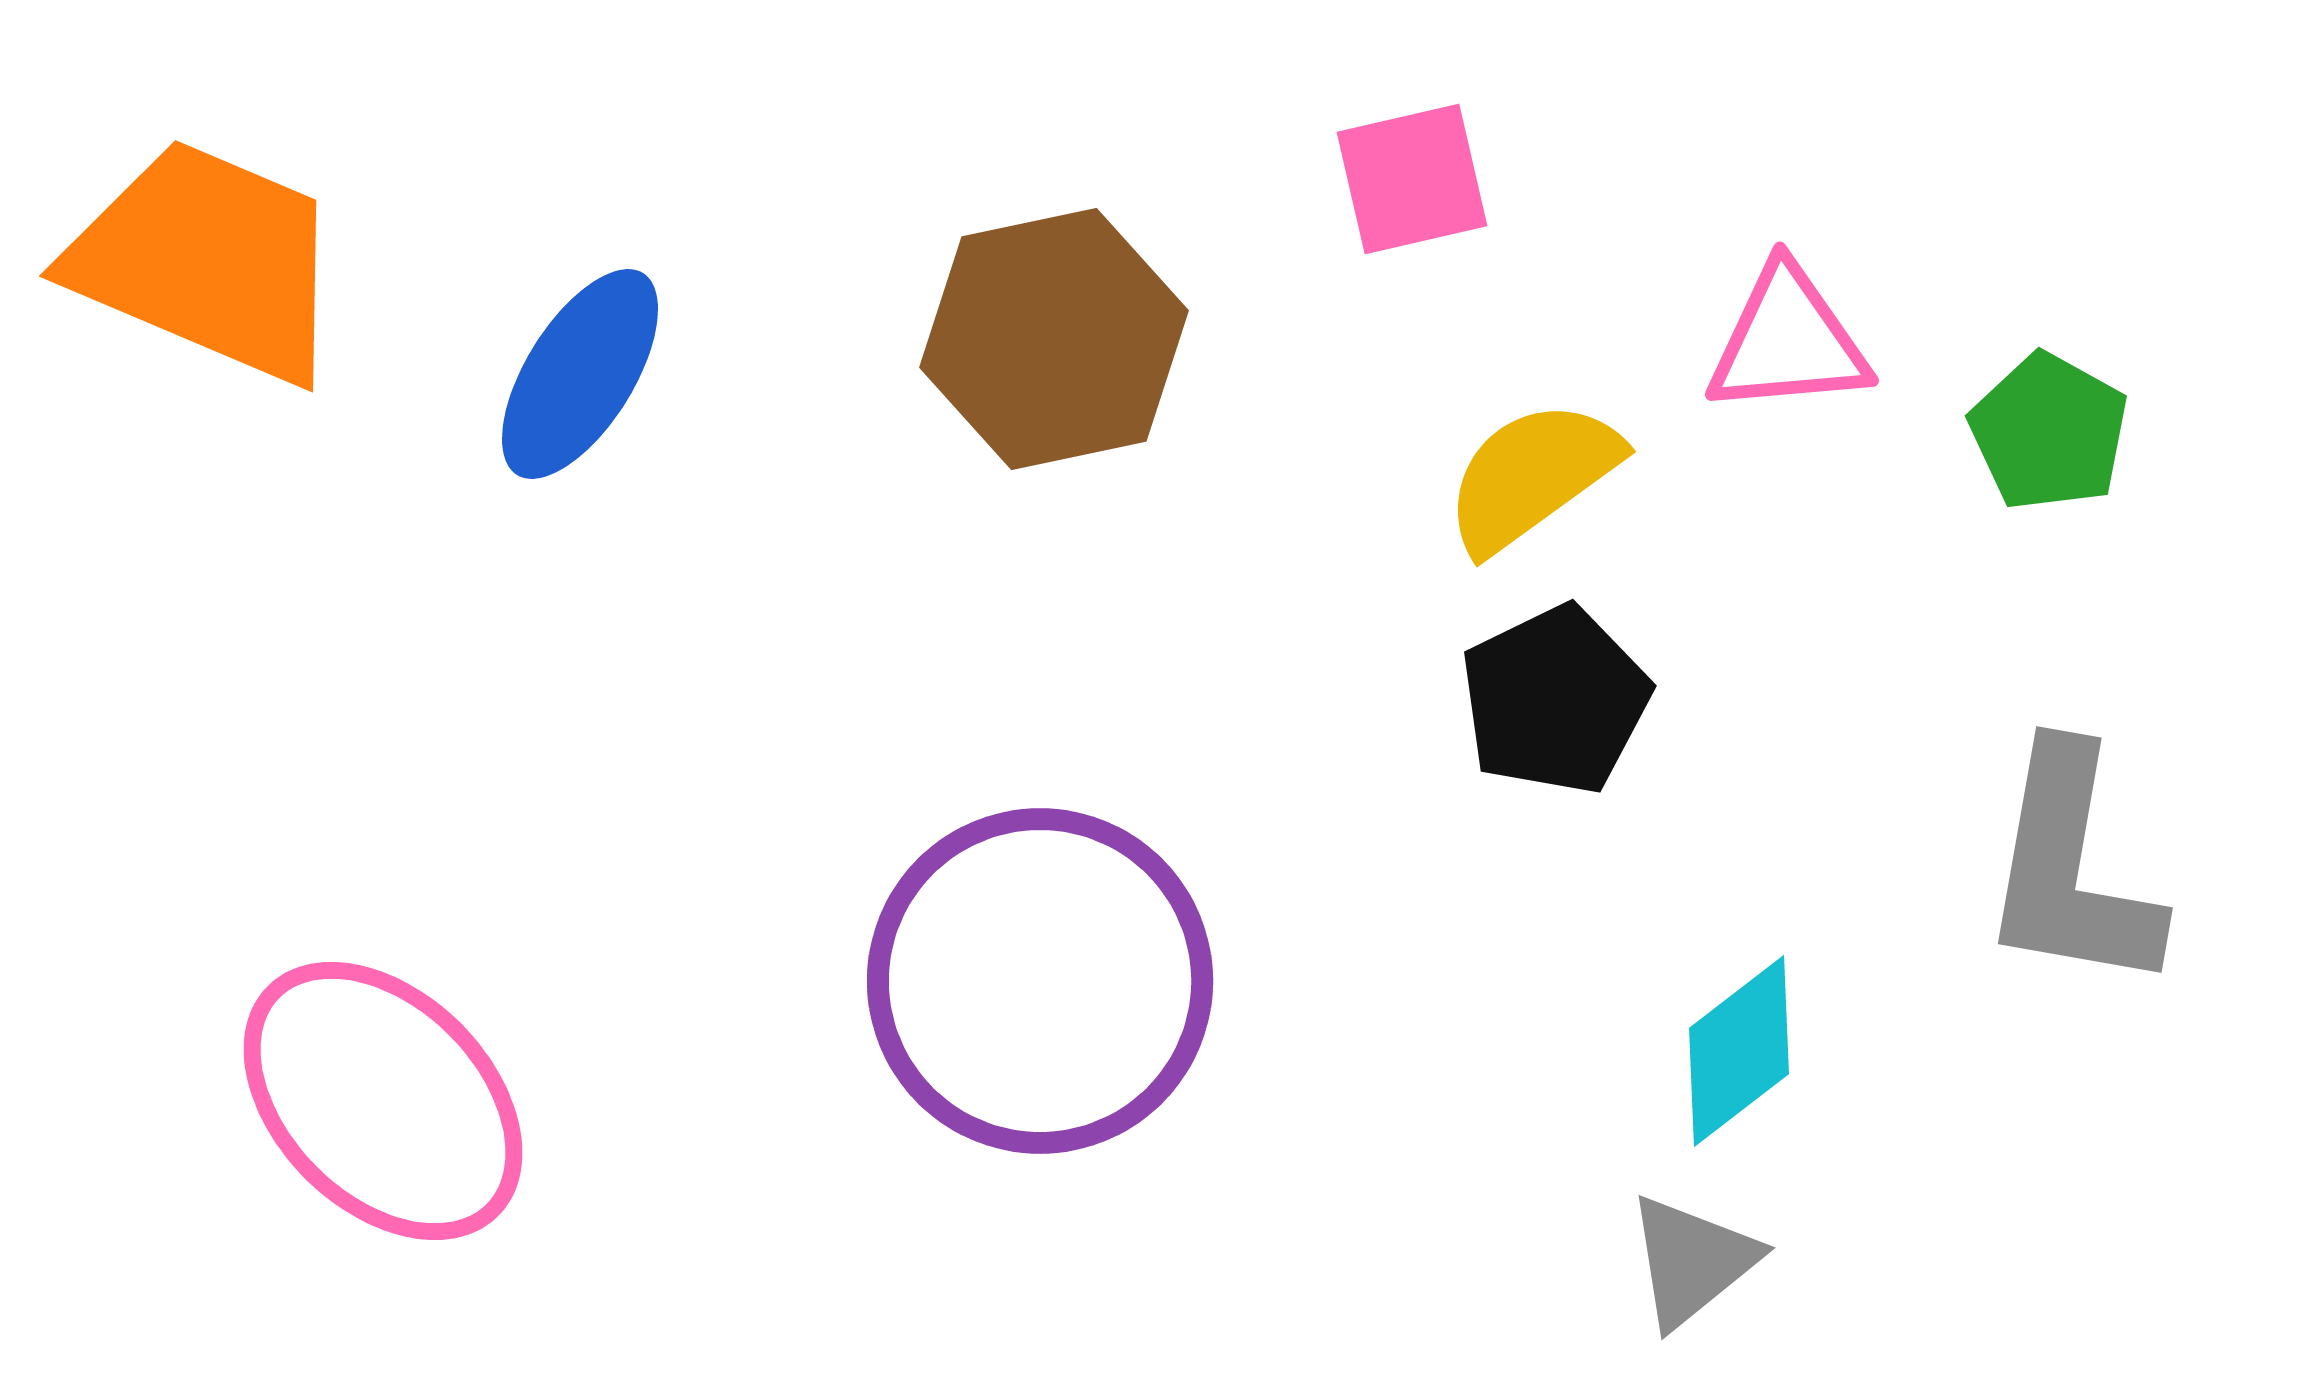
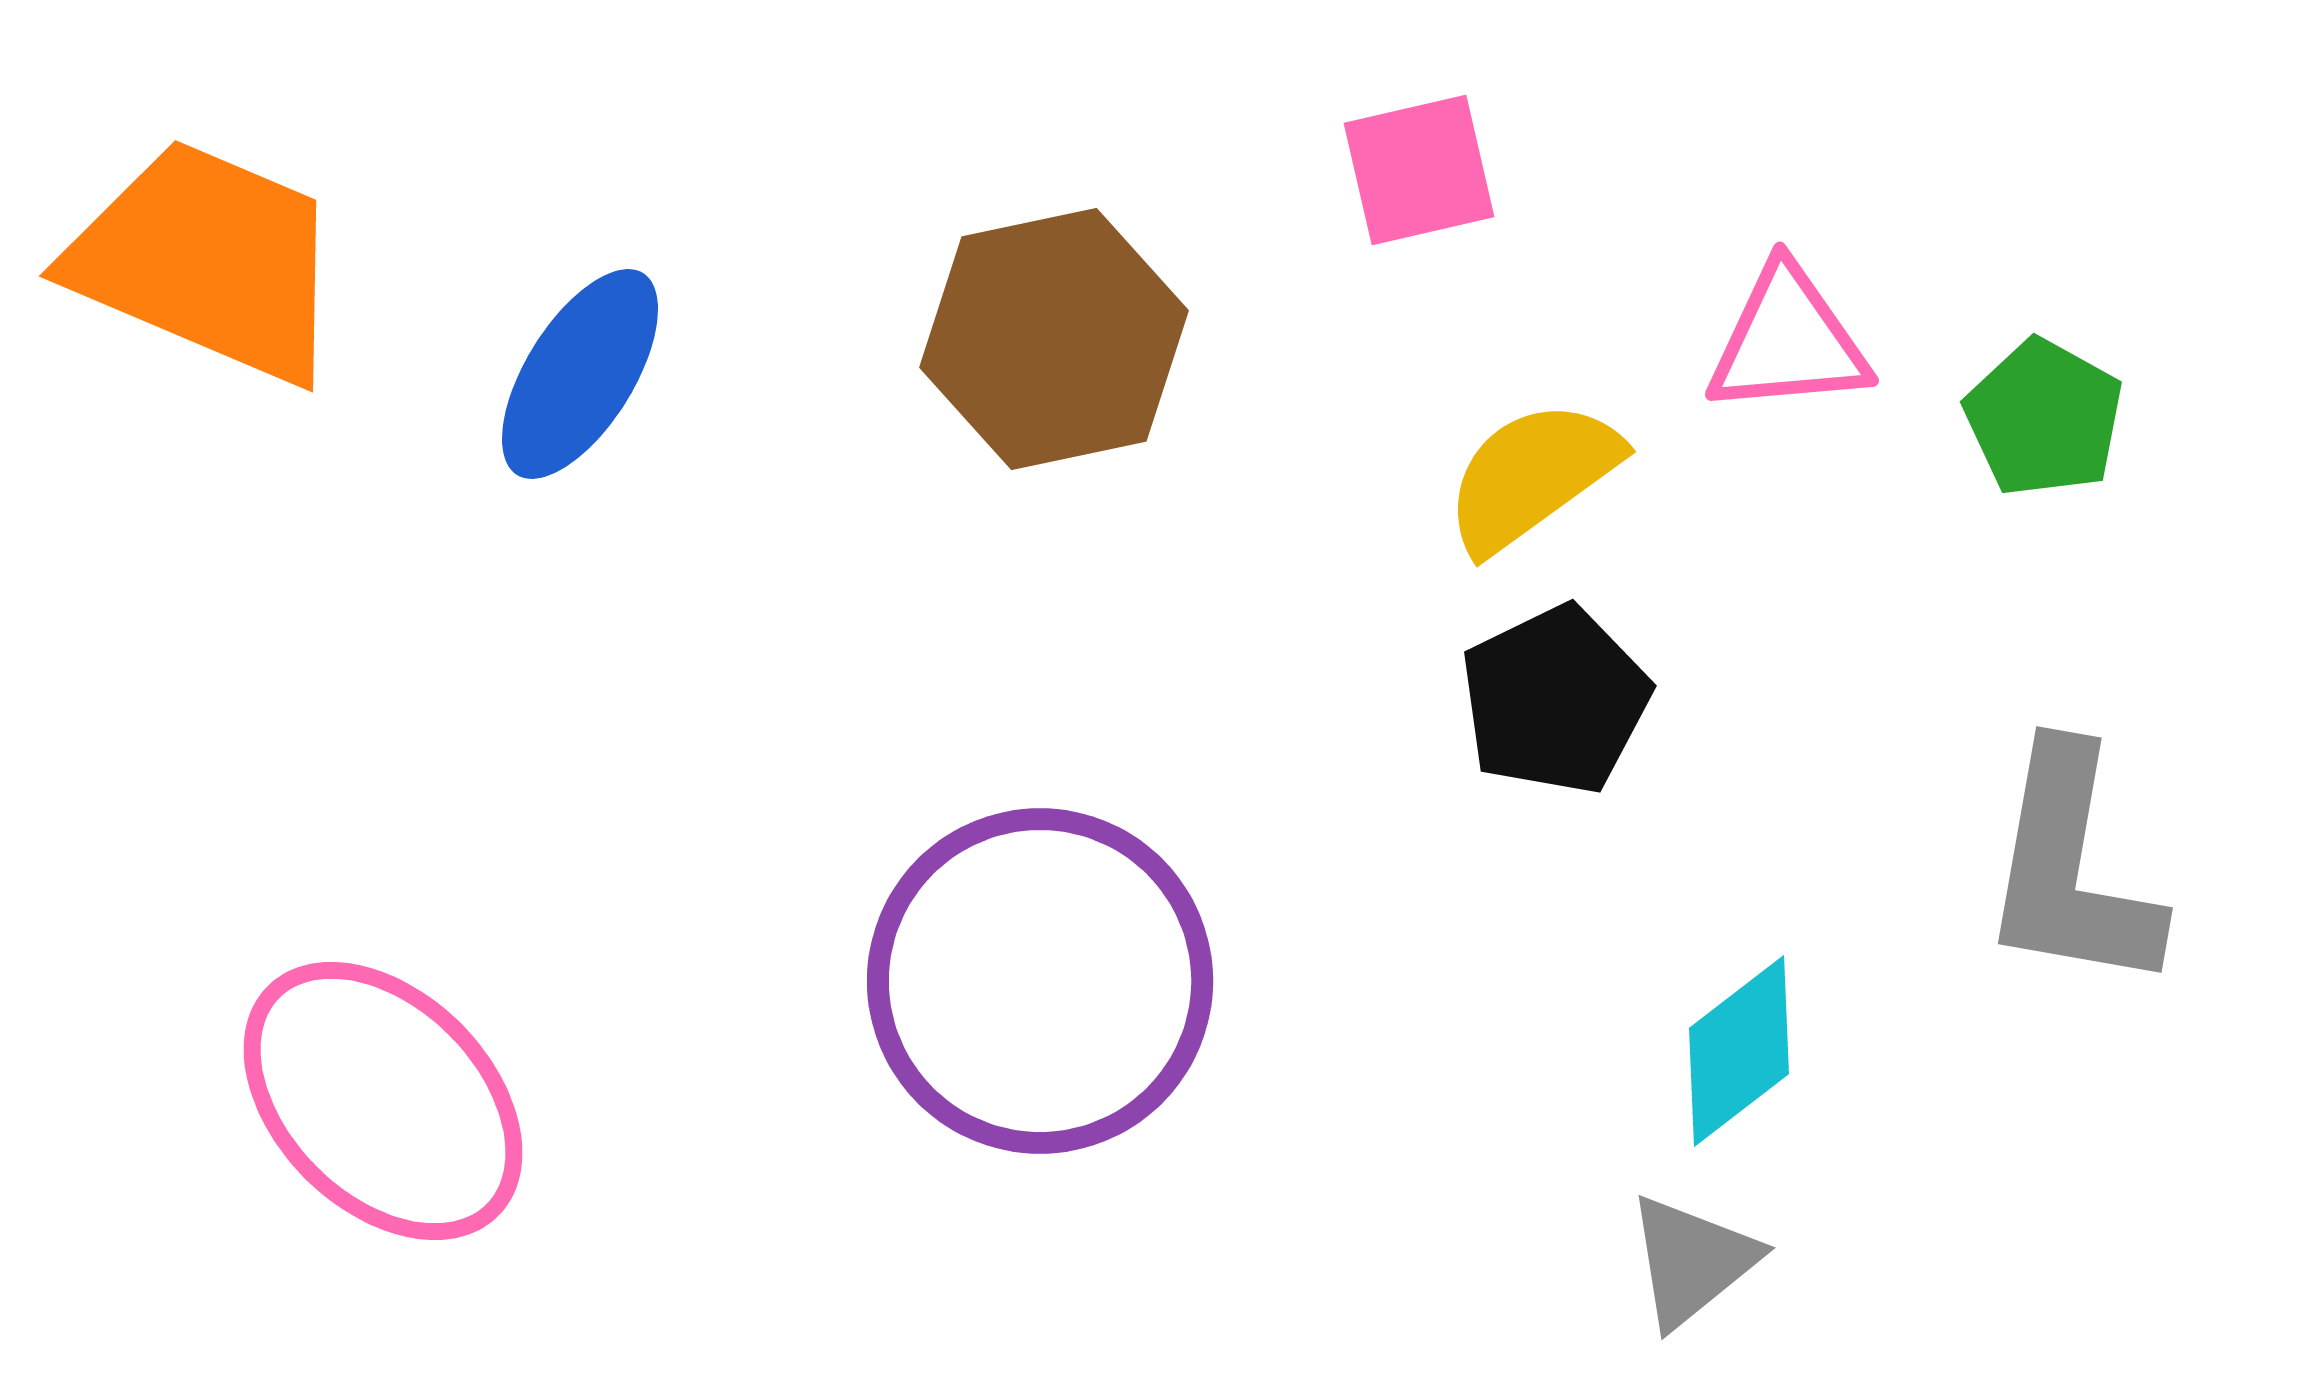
pink square: moved 7 px right, 9 px up
green pentagon: moved 5 px left, 14 px up
